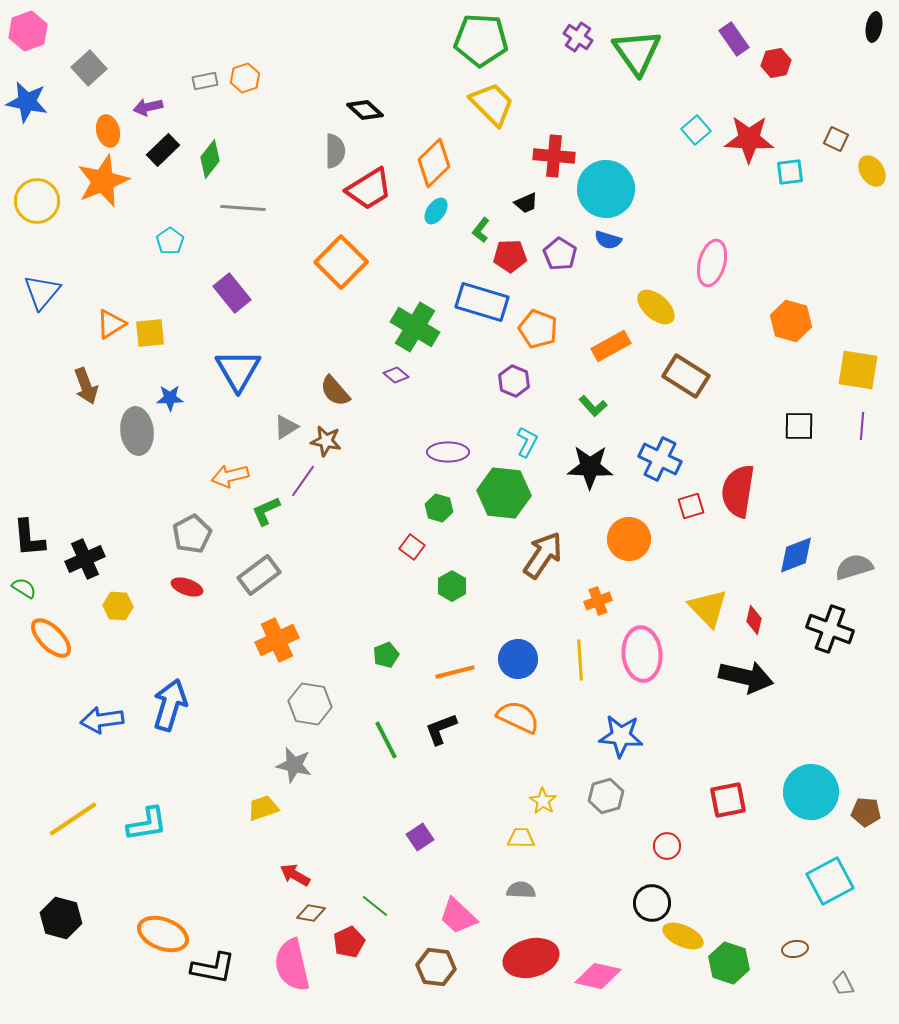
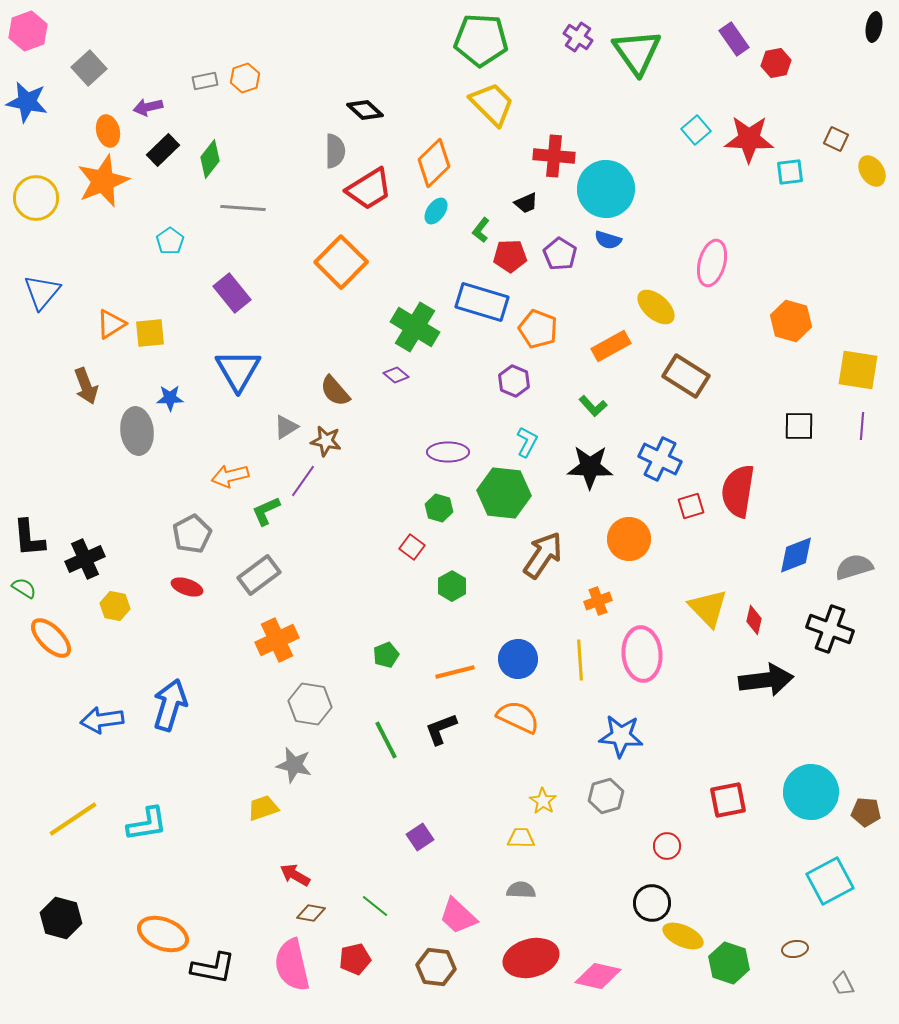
yellow circle at (37, 201): moved 1 px left, 3 px up
yellow hexagon at (118, 606): moved 3 px left; rotated 8 degrees clockwise
black arrow at (746, 677): moved 20 px right, 3 px down; rotated 20 degrees counterclockwise
red pentagon at (349, 942): moved 6 px right, 17 px down; rotated 12 degrees clockwise
